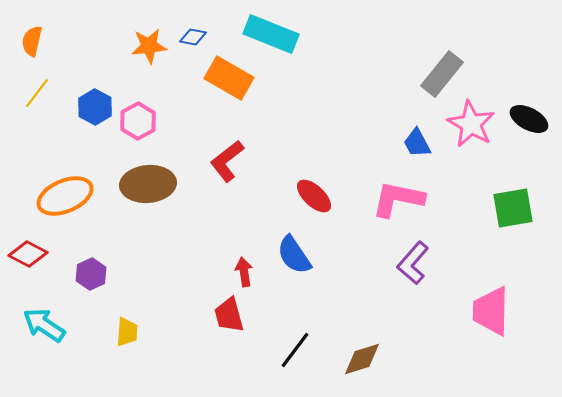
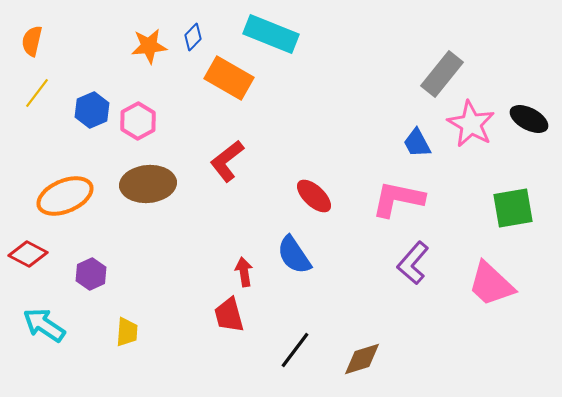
blue diamond: rotated 56 degrees counterclockwise
blue hexagon: moved 3 px left, 3 px down; rotated 8 degrees clockwise
pink trapezoid: moved 27 px up; rotated 48 degrees counterclockwise
